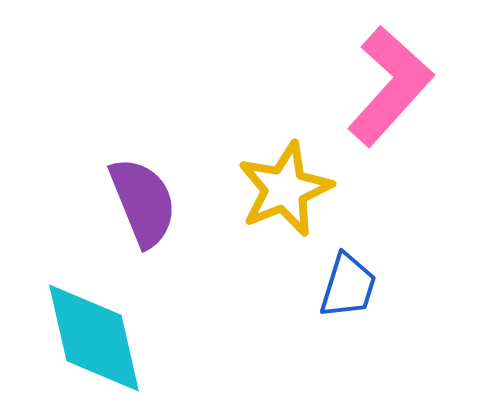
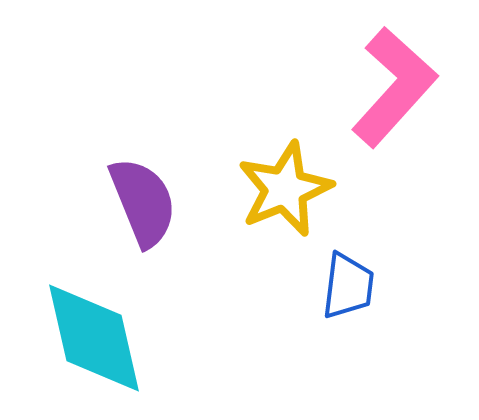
pink L-shape: moved 4 px right, 1 px down
blue trapezoid: rotated 10 degrees counterclockwise
